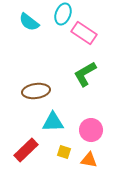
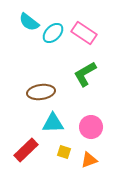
cyan ellipse: moved 10 px left, 19 px down; rotated 25 degrees clockwise
brown ellipse: moved 5 px right, 1 px down
cyan triangle: moved 1 px down
pink circle: moved 3 px up
orange triangle: rotated 30 degrees counterclockwise
